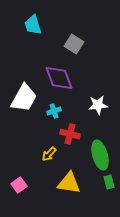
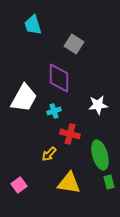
purple diamond: rotated 20 degrees clockwise
